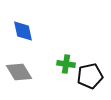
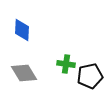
blue diamond: moved 1 px left, 1 px up; rotated 15 degrees clockwise
gray diamond: moved 5 px right, 1 px down
